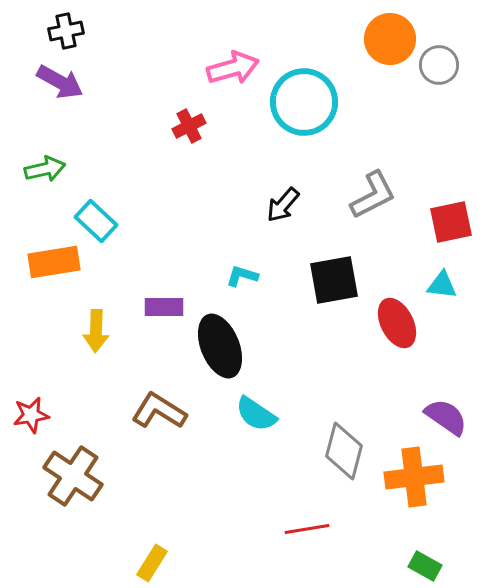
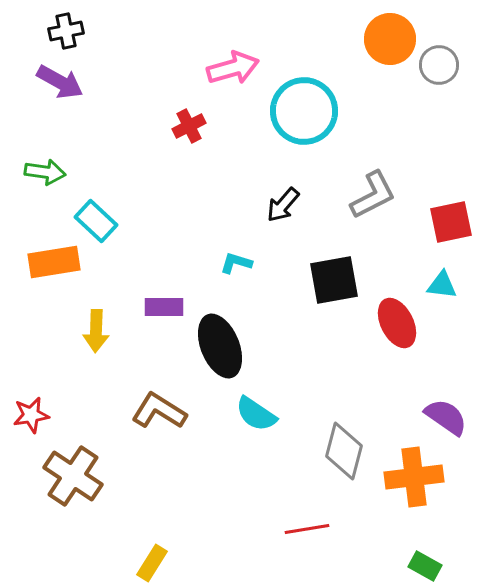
cyan circle: moved 9 px down
green arrow: moved 3 px down; rotated 21 degrees clockwise
cyan L-shape: moved 6 px left, 13 px up
